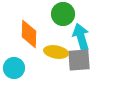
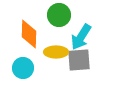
green circle: moved 4 px left, 1 px down
cyan arrow: rotated 132 degrees counterclockwise
yellow ellipse: rotated 10 degrees counterclockwise
cyan circle: moved 9 px right
